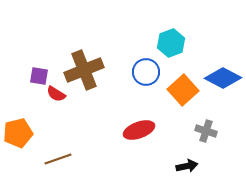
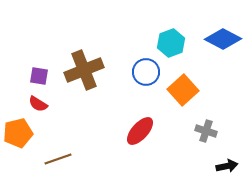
blue diamond: moved 39 px up
red semicircle: moved 18 px left, 10 px down
red ellipse: moved 1 px right, 1 px down; rotated 28 degrees counterclockwise
black arrow: moved 40 px right
